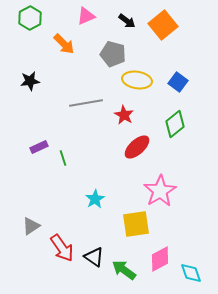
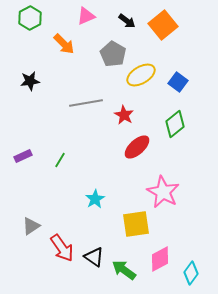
gray pentagon: rotated 15 degrees clockwise
yellow ellipse: moved 4 px right, 5 px up; rotated 40 degrees counterclockwise
purple rectangle: moved 16 px left, 9 px down
green line: moved 3 px left, 2 px down; rotated 49 degrees clockwise
pink star: moved 3 px right, 1 px down; rotated 12 degrees counterclockwise
cyan diamond: rotated 55 degrees clockwise
